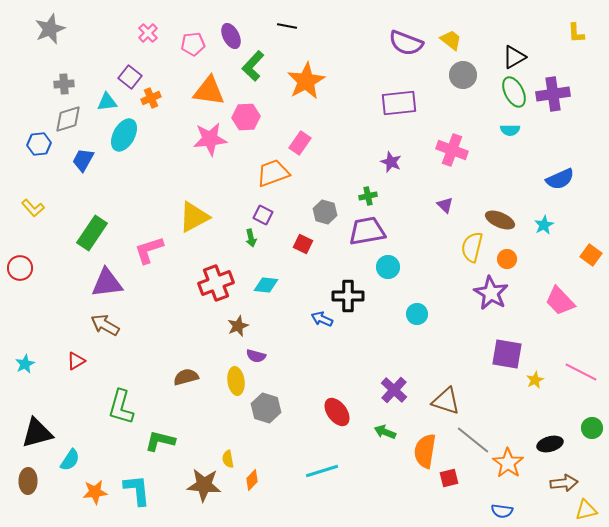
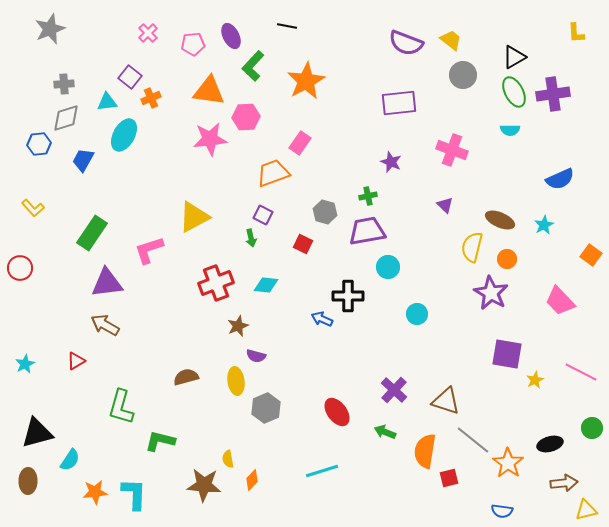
gray diamond at (68, 119): moved 2 px left, 1 px up
gray hexagon at (266, 408): rotated 20 degrees clockwise
cyan L-shape at (137, 490): moved 3 px left, 4 px down; rotated 8 degrees clockwise
